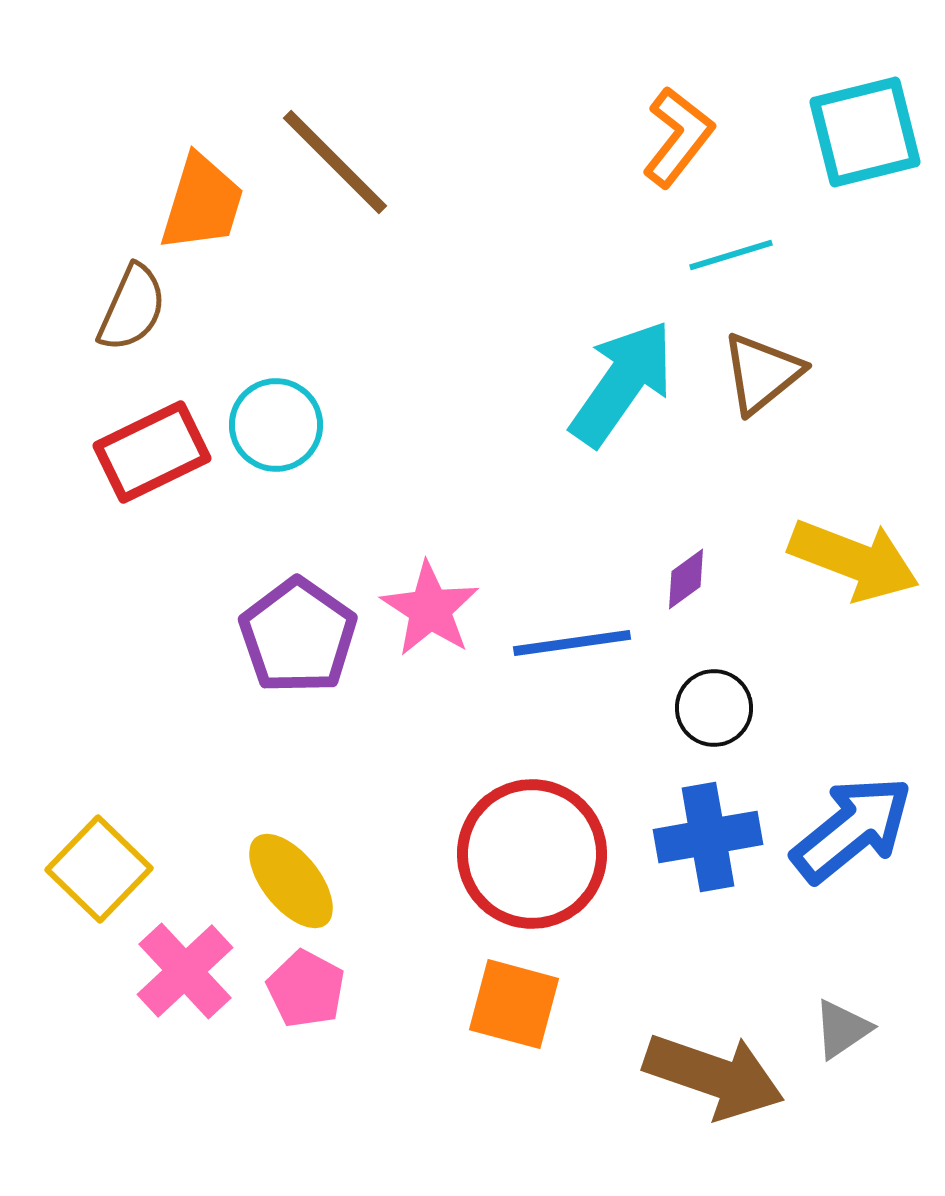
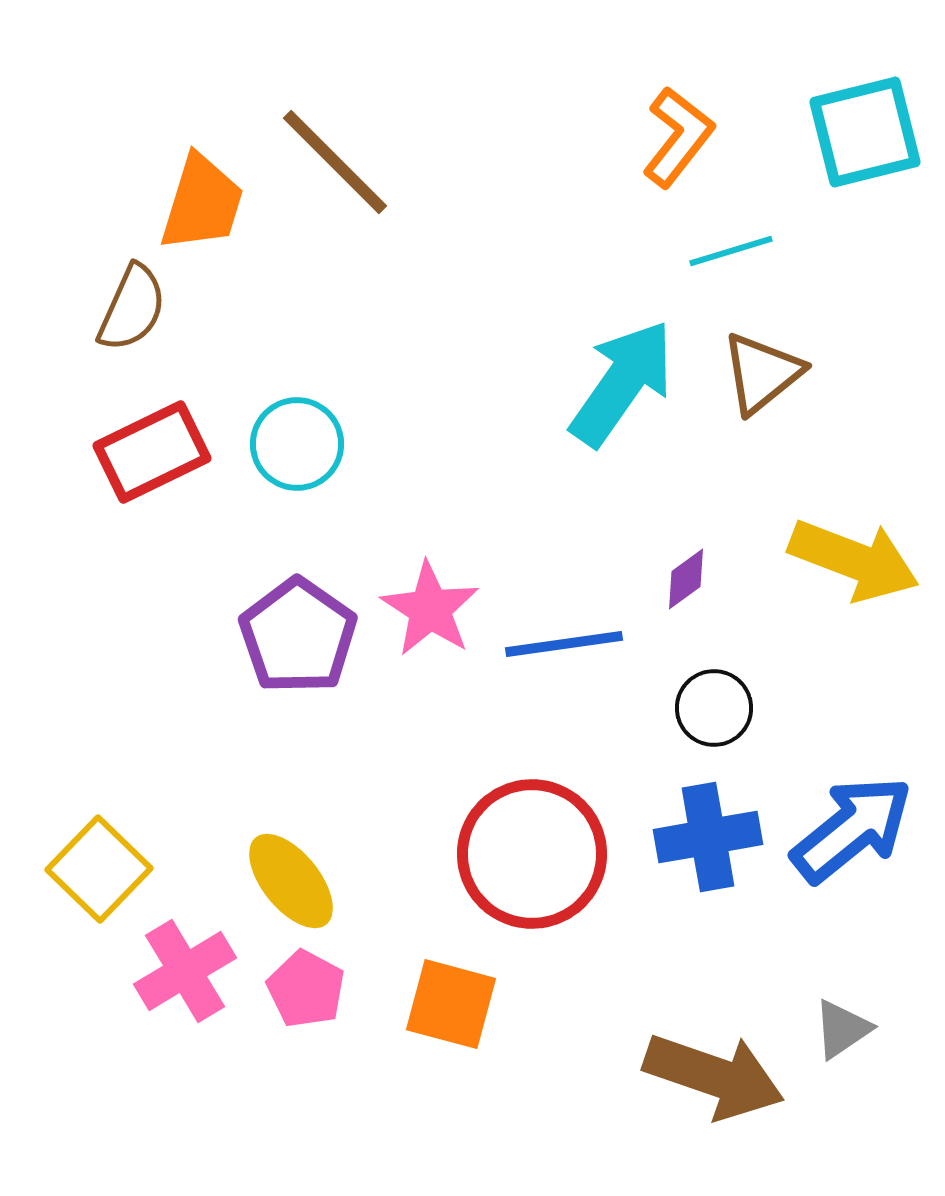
cyan line: moved 4 px up
cyan circle: moved 21 px right, 19 px down
blue line: moved 8 px left, 1 px down
pink cross: rotated 12 degrees clockwise
orange square: moved 63 px left
